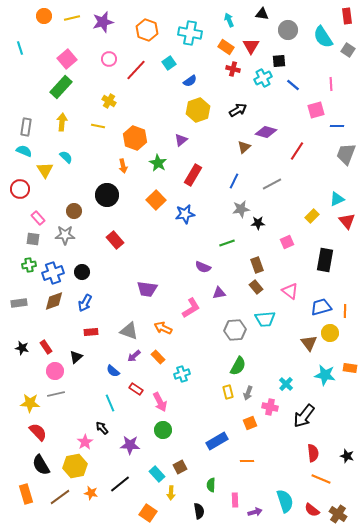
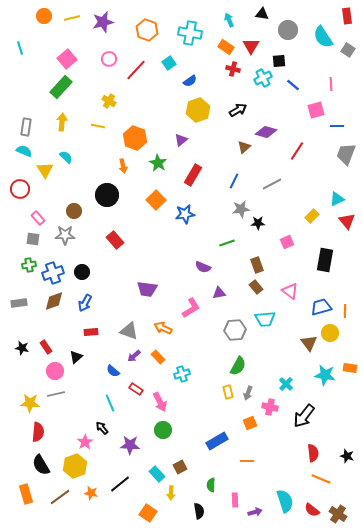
red semicircle at (38, 432): rotated 48 degrees clockwise
yellow hexagon at (75, 466): rotated 10 degrees counterclockwise
